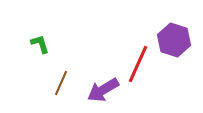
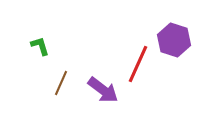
green L-shape: moved 2 px down
purple arrow: rotated 112 degrees counterclockwise
